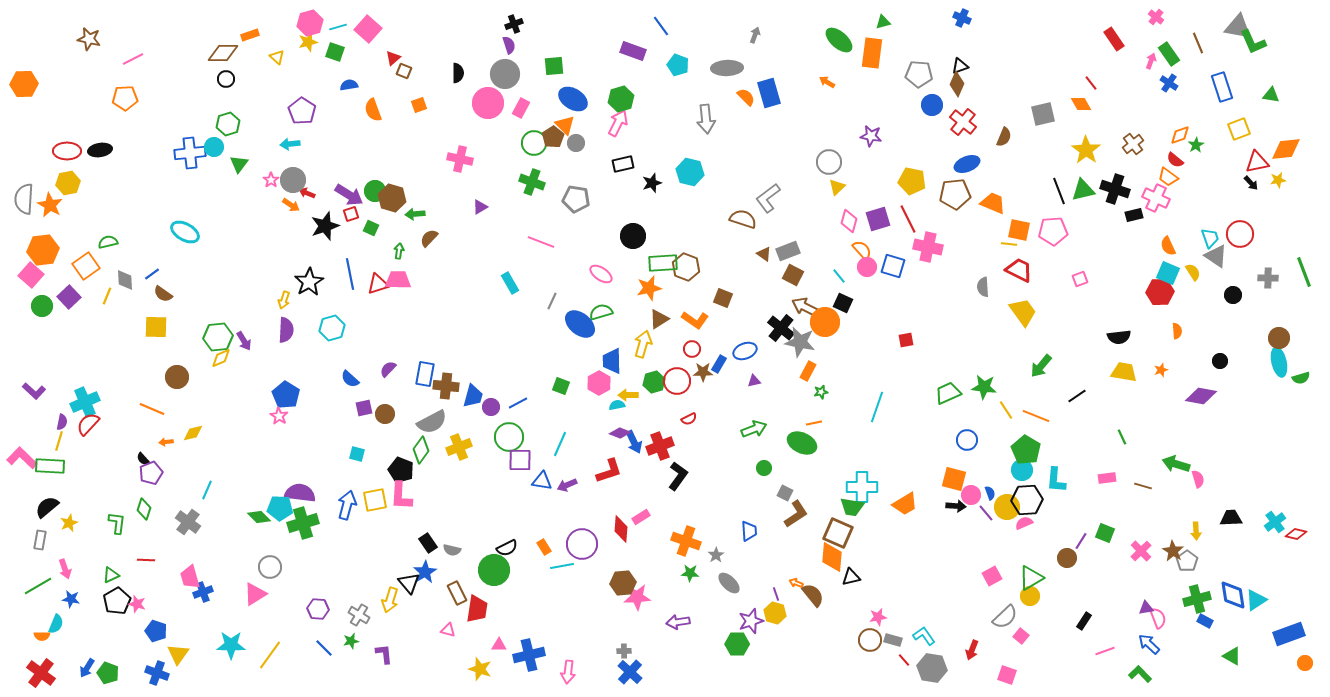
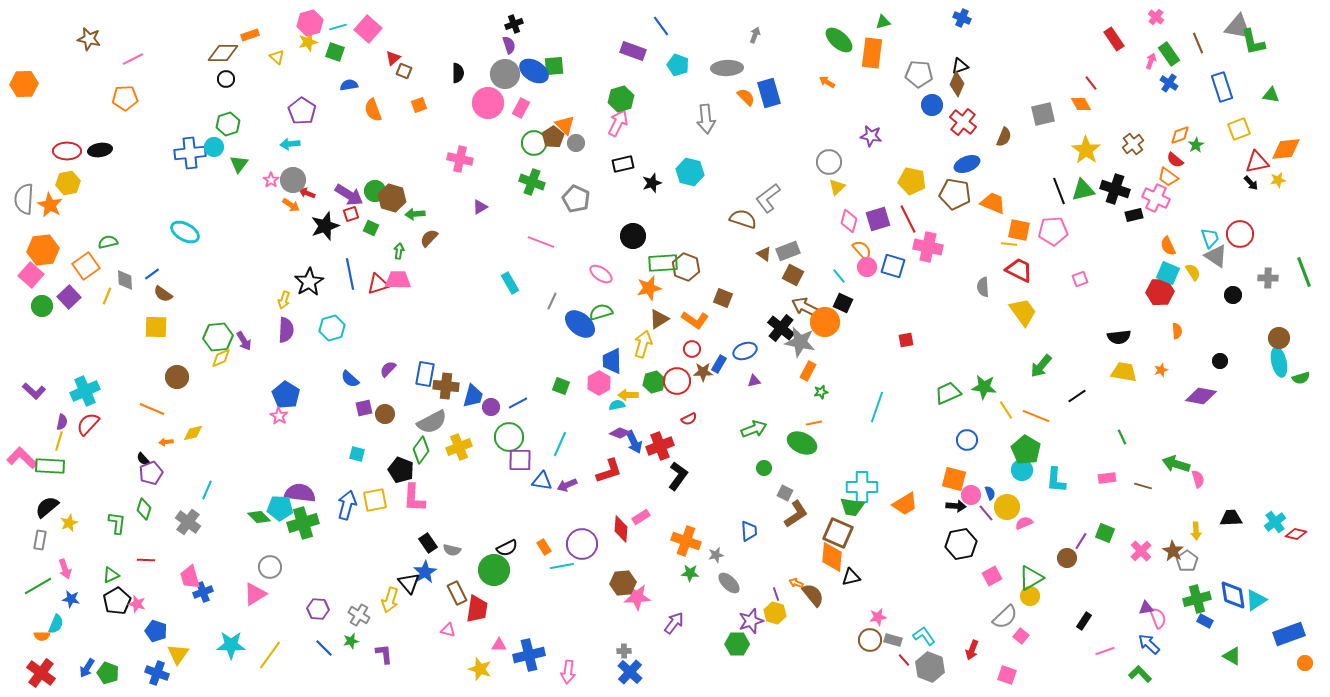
green L-shape at (1253, 42): rotated 12 degrees clockwise
blue ellipse at (573, 99): moved 39 px left, 28 px up
brown pentagon at (955, 194): rotated 16 degrees clockwise
gray pentagon at (576, 199): rotated 16 degrees clockwise
cyan cross at (85, 402): moved 11 px up
pink L-shape at (401, 496): moved 13 px right, 2 px down
black hexagon at (1027, 500): moved 66 px left, 44 px down; rotated 8 degrees counterclockwise
gray star at (716, 555): rotated 21 degrees clockwise
purple arrow at (678, 622): moved 4 px left, 1 px down; rotated 135 degrees clockwise
gray hexagon at (932, 668): moved 2 px left, 1 px up; rotated 12 degrees clockwise
